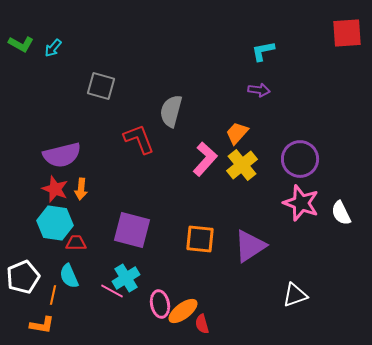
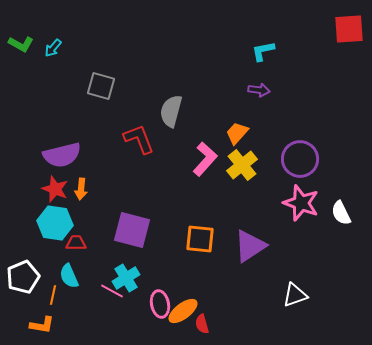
red square: moved 2 px right, 4 px up
